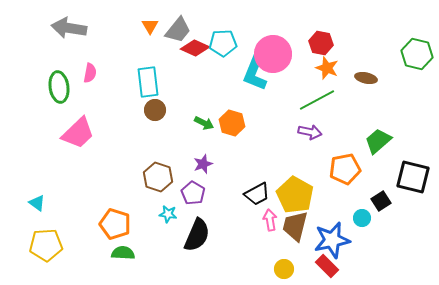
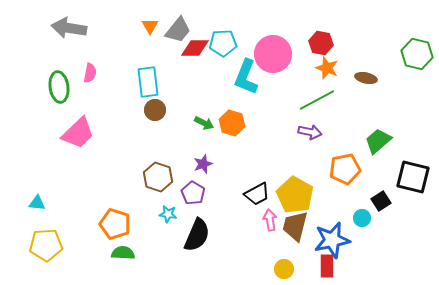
red diamond at (195, 48): rotated 24 degrees counterclockwise
cyan L-shape at (255, 73): moved 9 px left, 4 px down
cyan triangle at (37, 203): rotated 30 degrees counterclockwise
red rectangle at (327, 266): rotated 45 degrees clockwise
